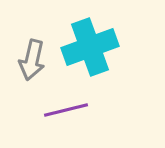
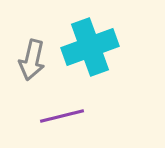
purple line: moved 4 px left, 6 px down
